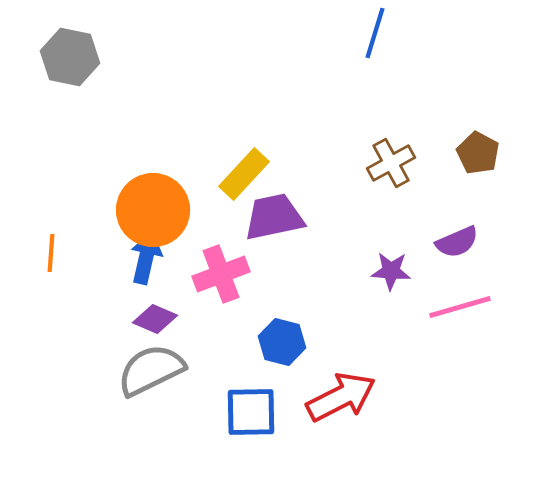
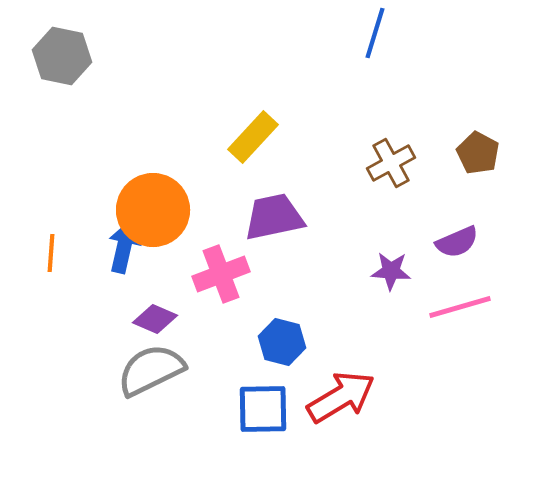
gray hexagon: moved 8 px left, 1 px up
yellow rectangle: moved 9 px right, 37 px up
blue arrow: moved 22 px left, 11 px up
red arrow: rotated 4 degrees counterclockwise
blue square: moved 12 px right, 3 px up
